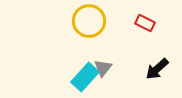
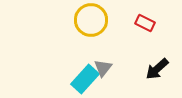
yellow circle: moved 2 px right, 1 px up
cyan rectangle: moved 2 px down
